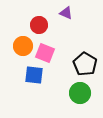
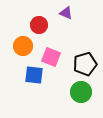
pink square: moved 6 px right, 4 px down
black pentagon: rotated 25 degrees clockwise
green circle: moved 1 px right, 1 px up
